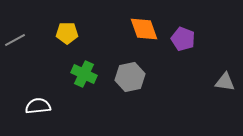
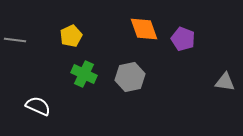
yellow pentagon: moved 4 px right, 3 px down; rotated 25 degrees counterclockwise
gray line: rotated 35 degrees clockwise
white semicircle: rotated 30 degrees clockwise
